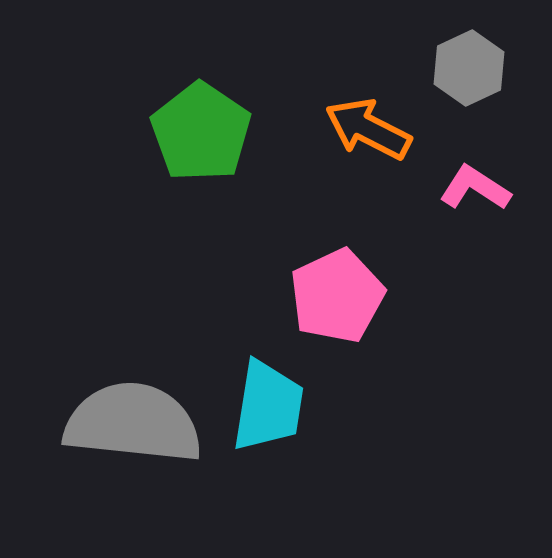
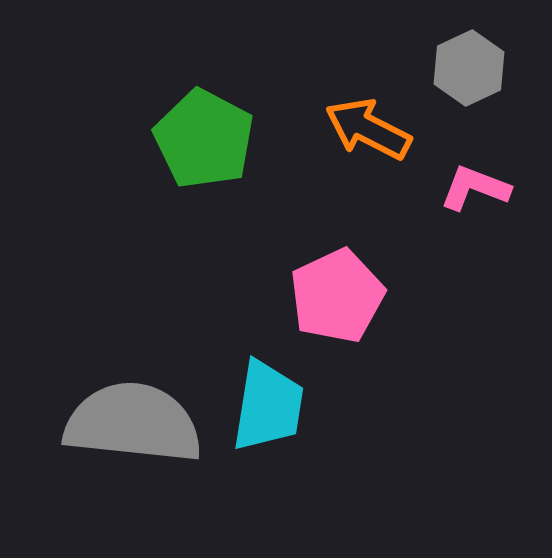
green pentagon: moved 3 px right, 7 px down; rotated 6 degrees counterclockwise
pink L-shape: rotated 12 degrees counterclockwise
